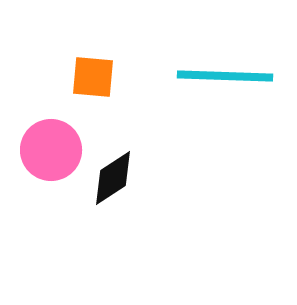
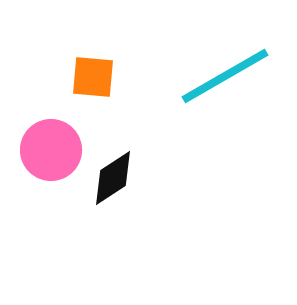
cyan line: rotated 32 degrees counterclockwise
